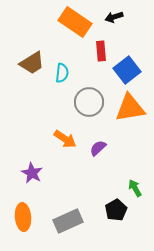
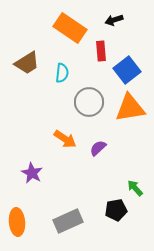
black arrow: moved 3 px down
orange rectangle: moved 5 px left, 6 px down
brown trapezoid: moved 5 px left
green arrow: rotated 12 degrees counterclockwise
black pentagon: rotated 20 degrees clockwise
orange ellipse: moved 6 px left, 5 px down
